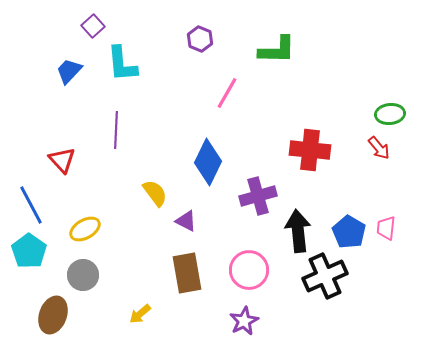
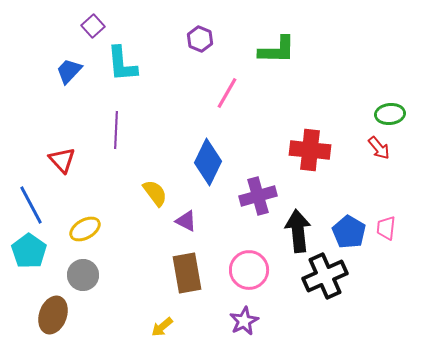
yellow arrow: moved 22 px right, 13 px down
